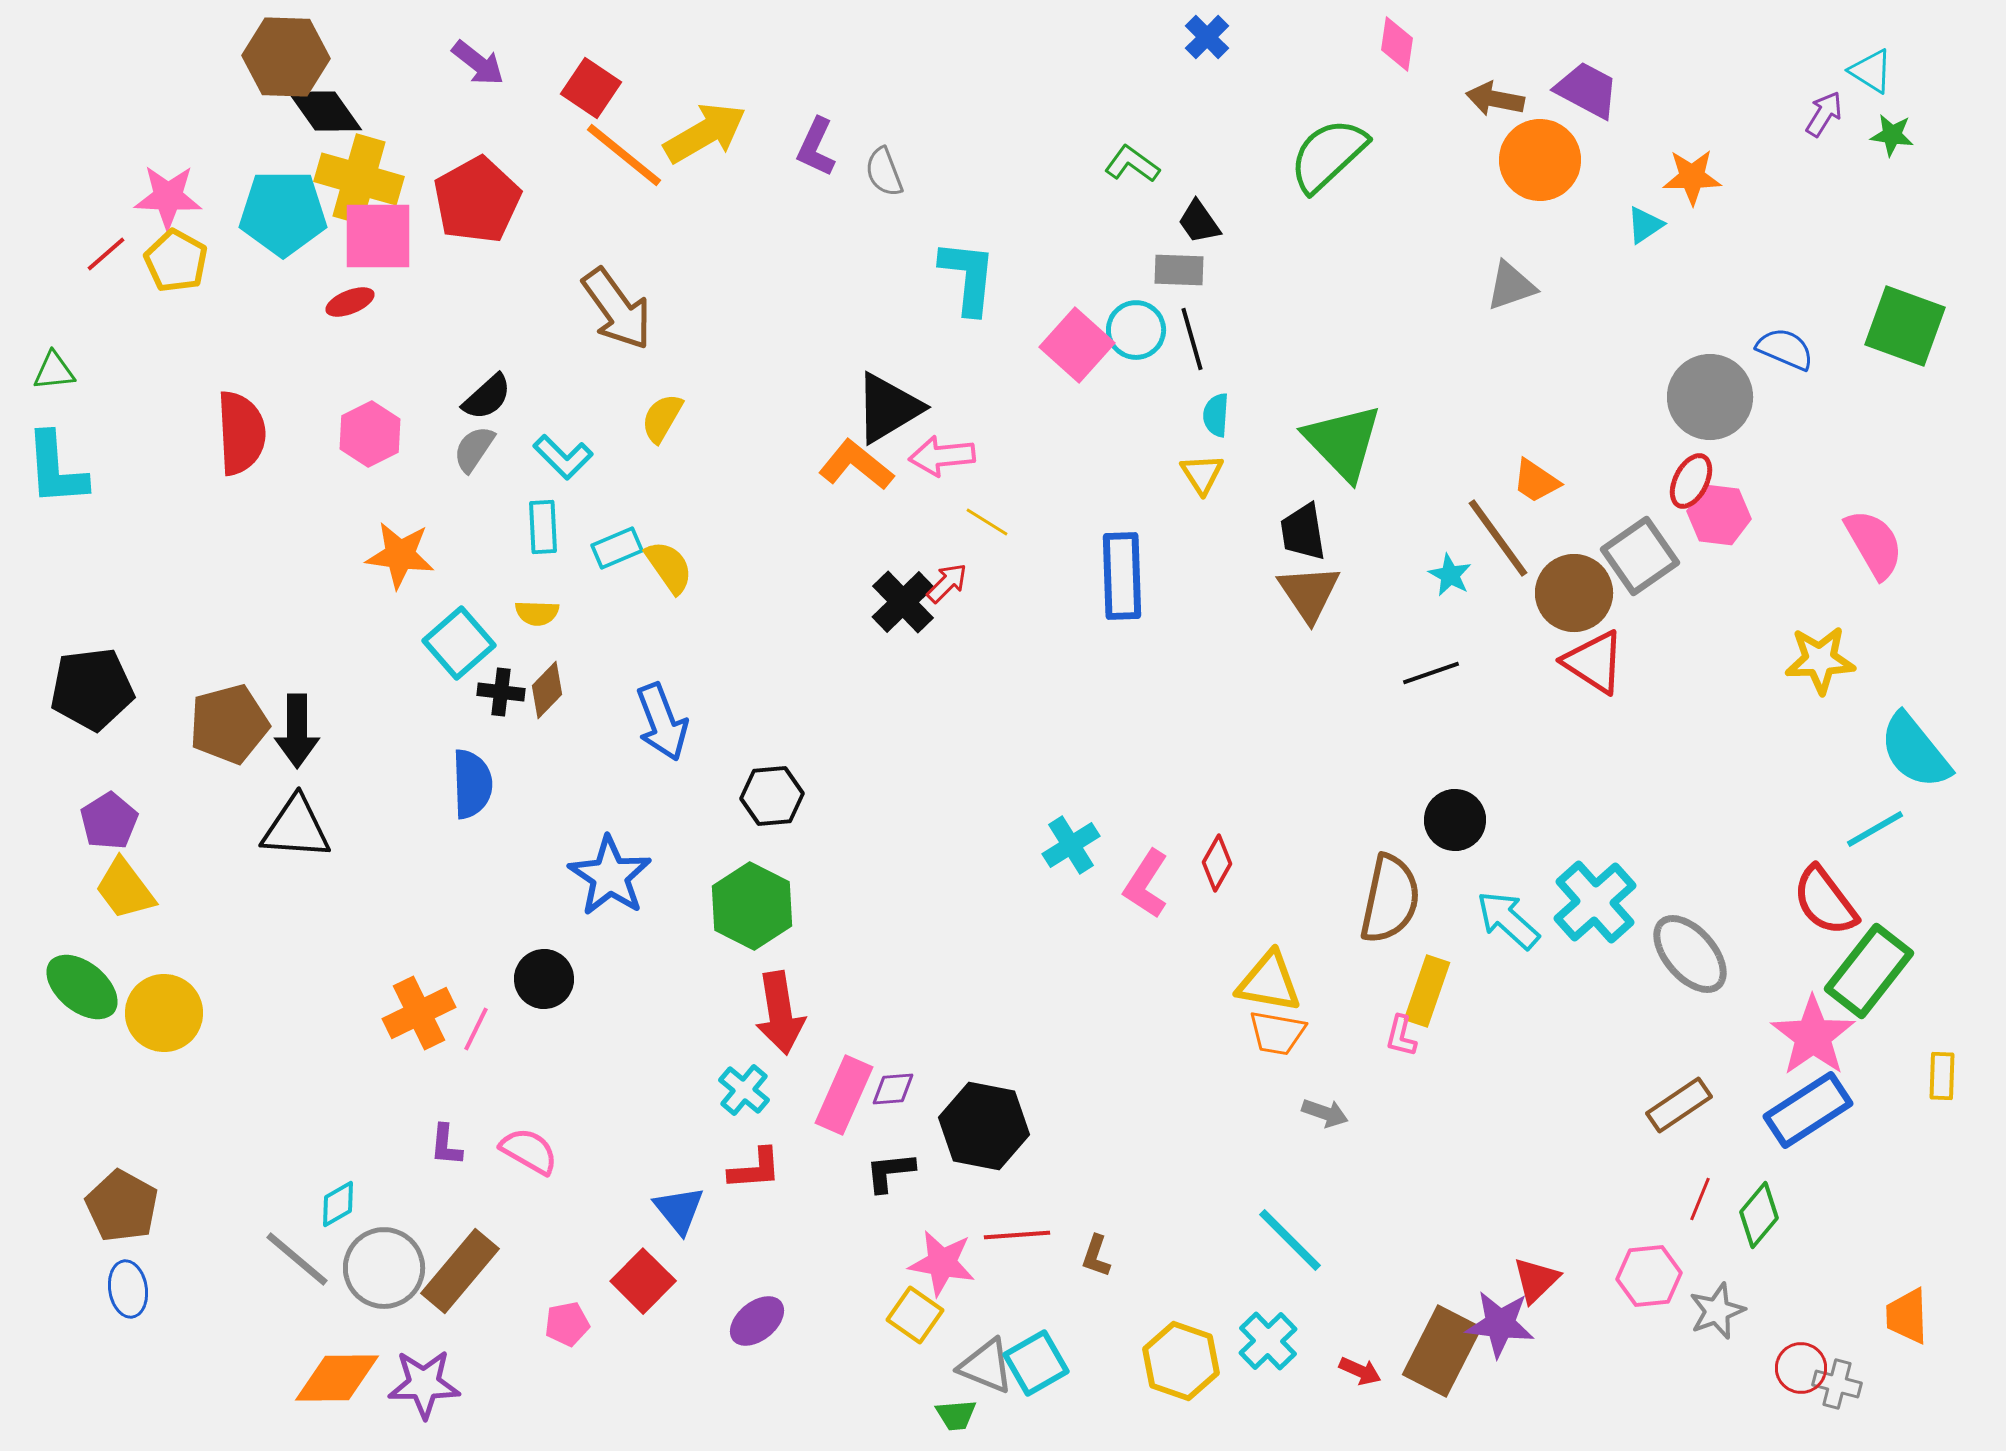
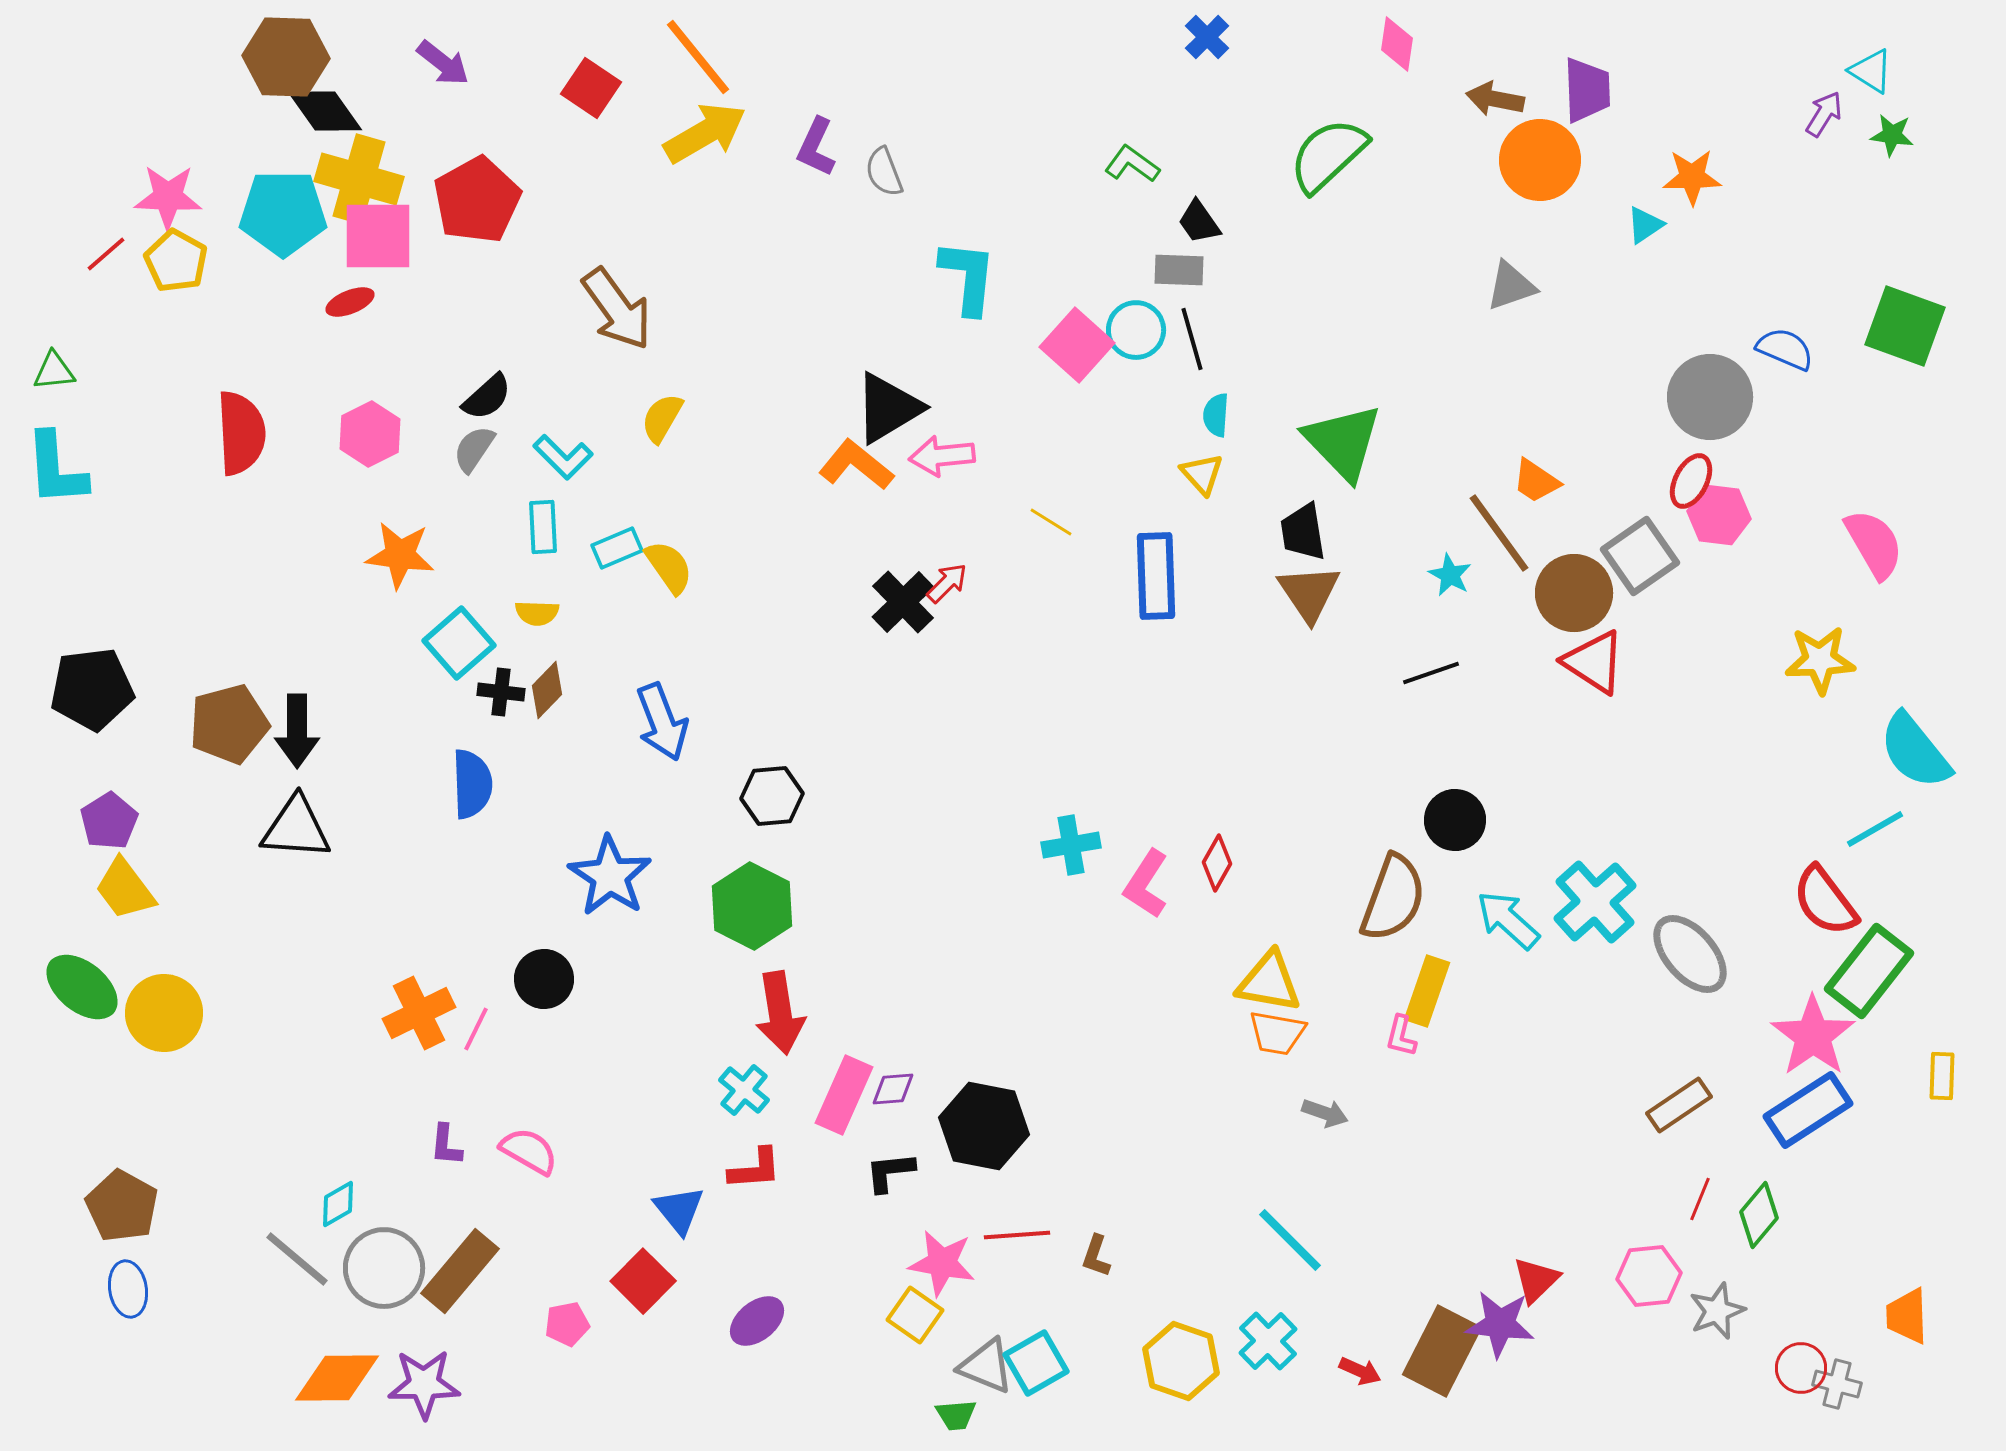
purple arrow at (478, 63): moved 35 px left
purple trapezoid at (1587, 90): rotated 60 degrees clockwise
orange line at (624, 155): moved 74 px right, 98 px up; rotated 12 degrees clockwise
yellow triangle at (1202, 474): rotated 9 degrees counterclockwise
yellow line at (987, 522): moved 64 px right
brown line at (1498, 538): moved 1 px right, 5 px up
blue rectangle at (1122, 576): moved 34 px right
cyan cross at (1071, 845): rotated 22 degrees clockwise
brown semicircle at (1390, 899): moved 3 px right, 1 px up; rotated 8 degrees clockwise
